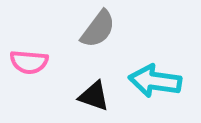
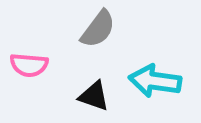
pink semicircle: moved 3 px down
